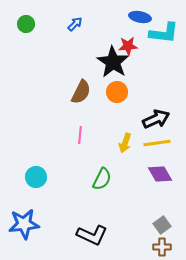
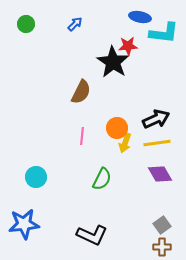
orange circle: moved 36 px down
pink line: moved 2 px right, 1 px down
